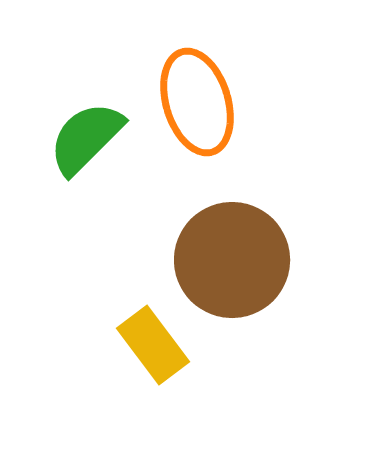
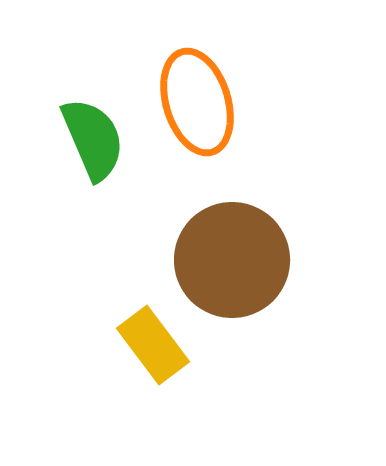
green semicircle: moved 7 px right, 1 px down; rotated 112 degrees clockwise
